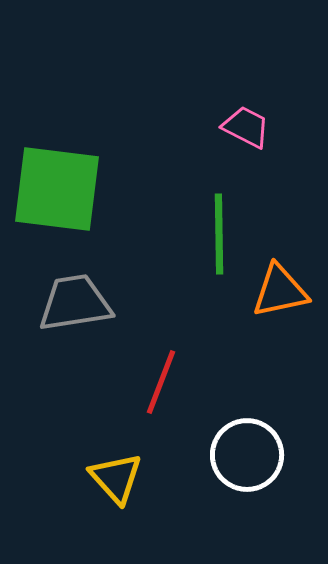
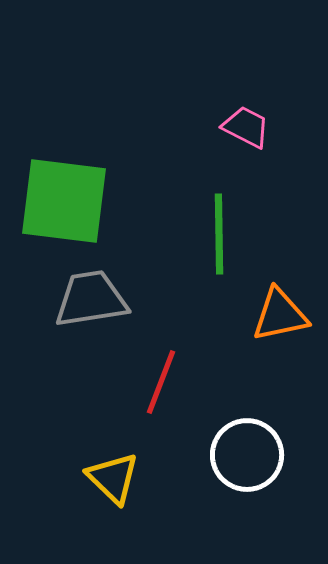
green square: moved 7 px right, 12 px down
orange triangle: moved 24 px down
gray trapezoid: moved 16 px right, 4 px up
yellow triangle: moved 3 px left; rotated 4 degrees counterclockwise
